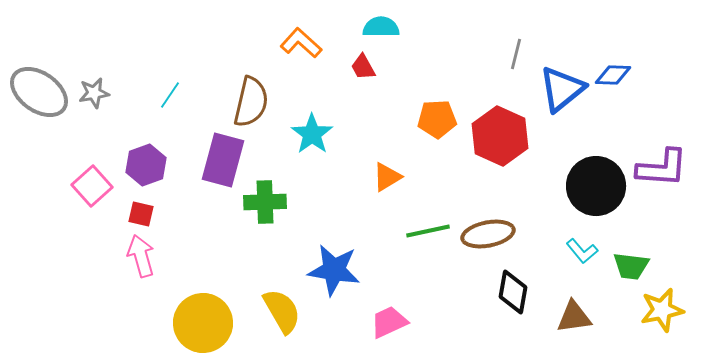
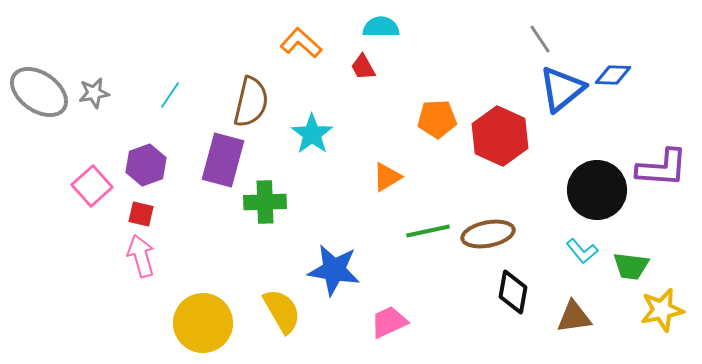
gray line: moved 24 px right, 15 px up; rotated 48 degrees counterclockwise
black circle: moved 1 px right, 4 px down
